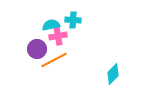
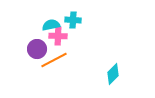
pink cross: rotated 12 degrees clockwise
